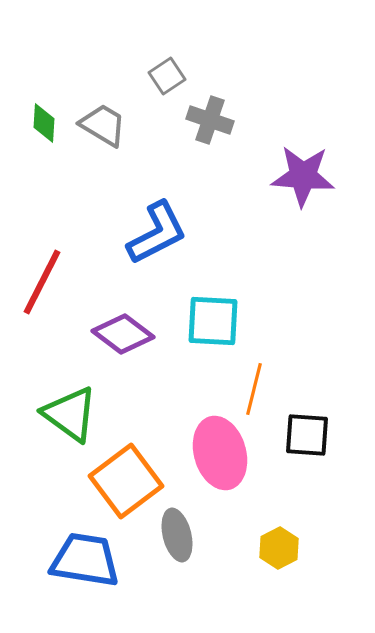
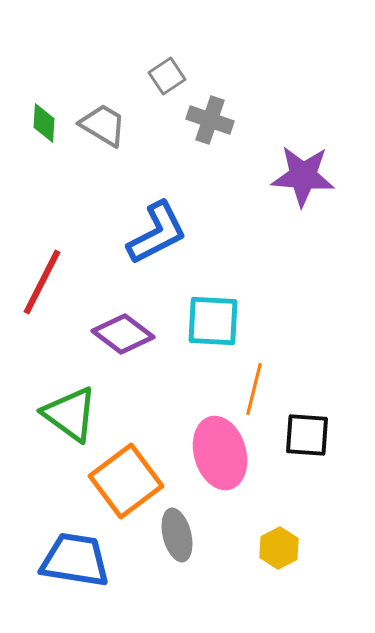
blue trapezoid: moved 10 px left
